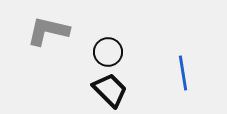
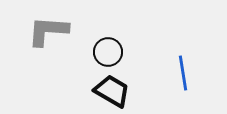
gray L-shape: rotated 9 degrees counterclockwise
black trapezoid: moved 2 px right, 1 px down; rotated 15 degrees counterclockwise
